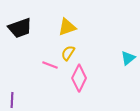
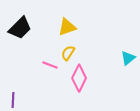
black trapezoid: rotated 25 degrees counterclockwise
purple line: moved 1 px right
